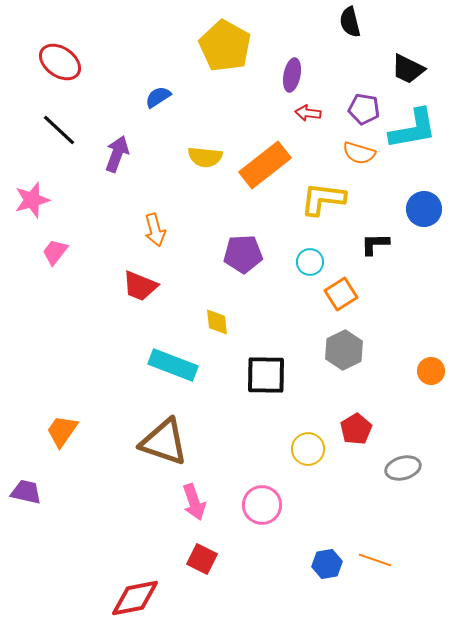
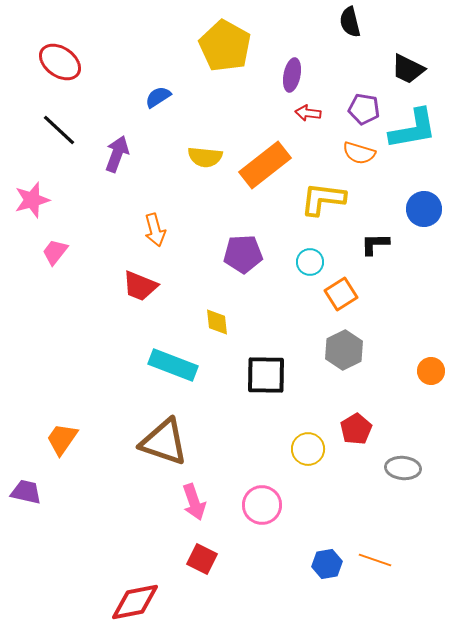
orange trapezoid at (62, 431): moved 8 px down
gray ellipse at (403, 468): rotated 20 degrees clockwise
red diamond at (135, 598): moved 4 px down
